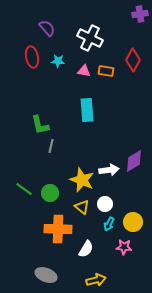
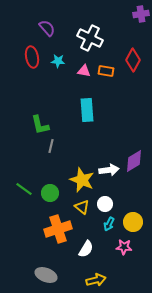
purple cross: moved 1 px right
orange cross: rotated 20 degrees counterclockwise
